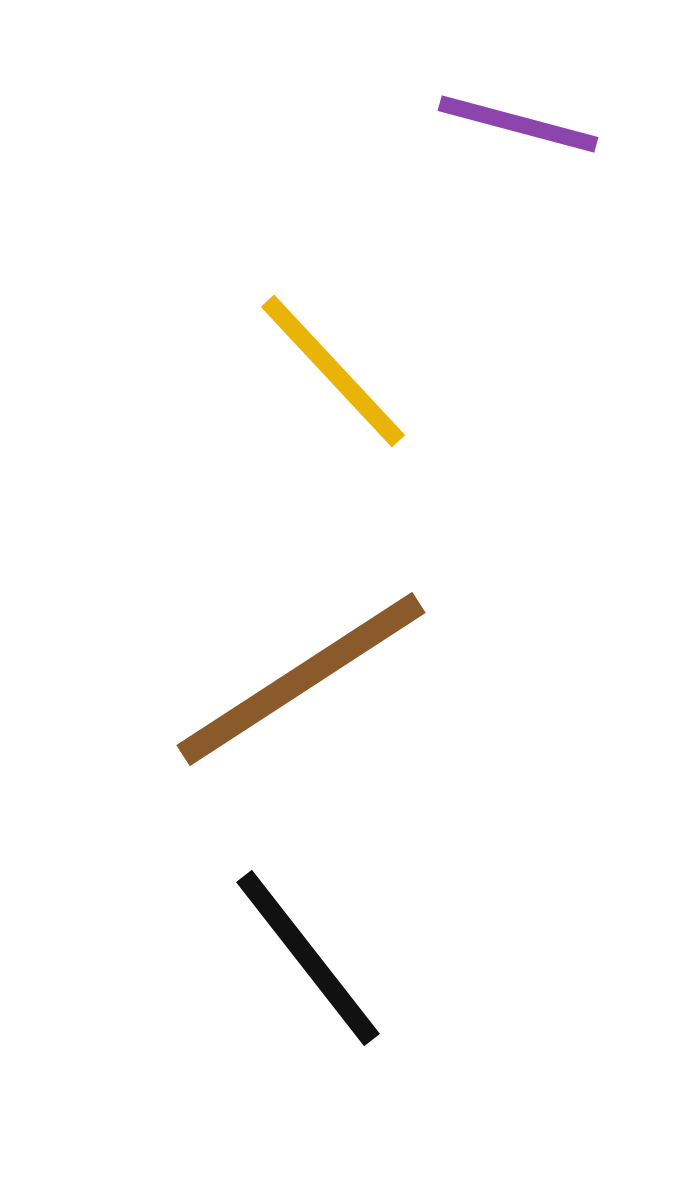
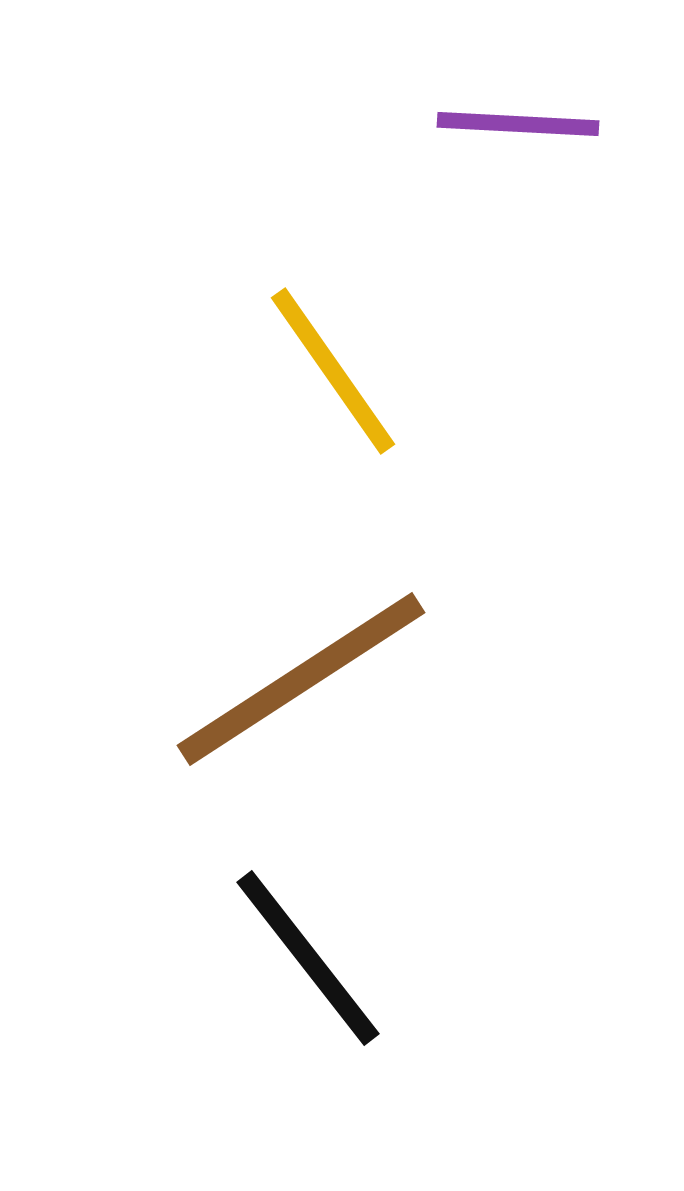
purple line: rotated 12 degrees counterclockwise
yellow line: rotated 8 degrees clockwise
